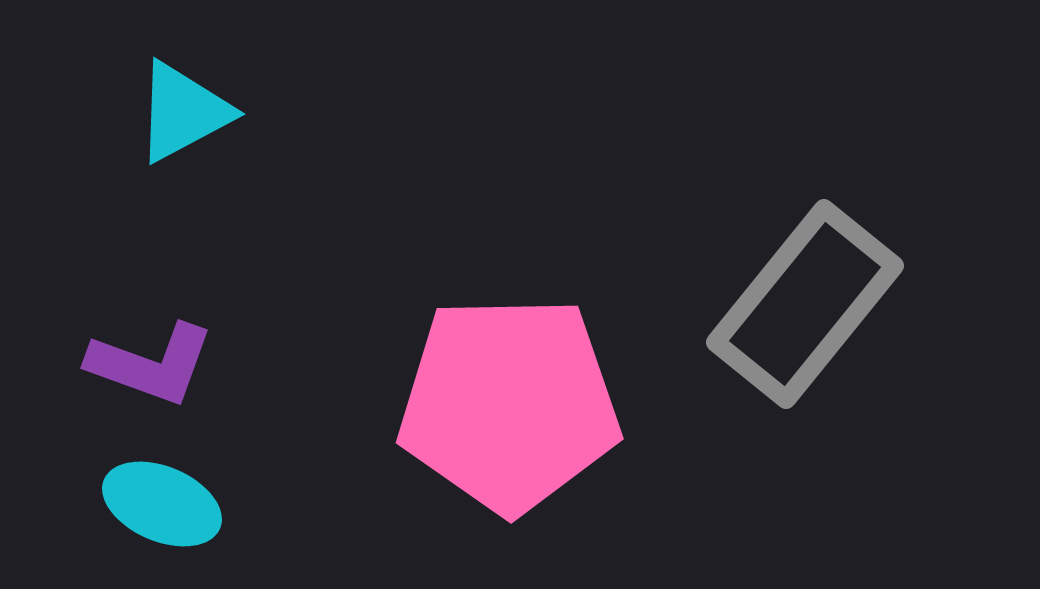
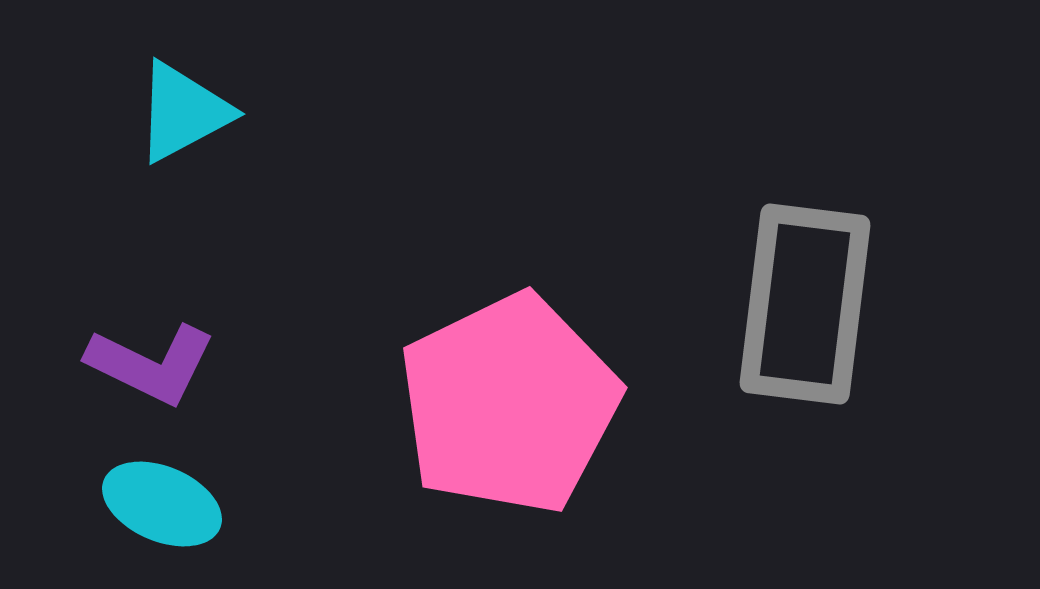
gray rectangle: rotated 32 degrees counterclockwise
purple L-shape: rotated 6 degrees clockwise
pink pentagon: rotated 25 degrees counterclockwise
